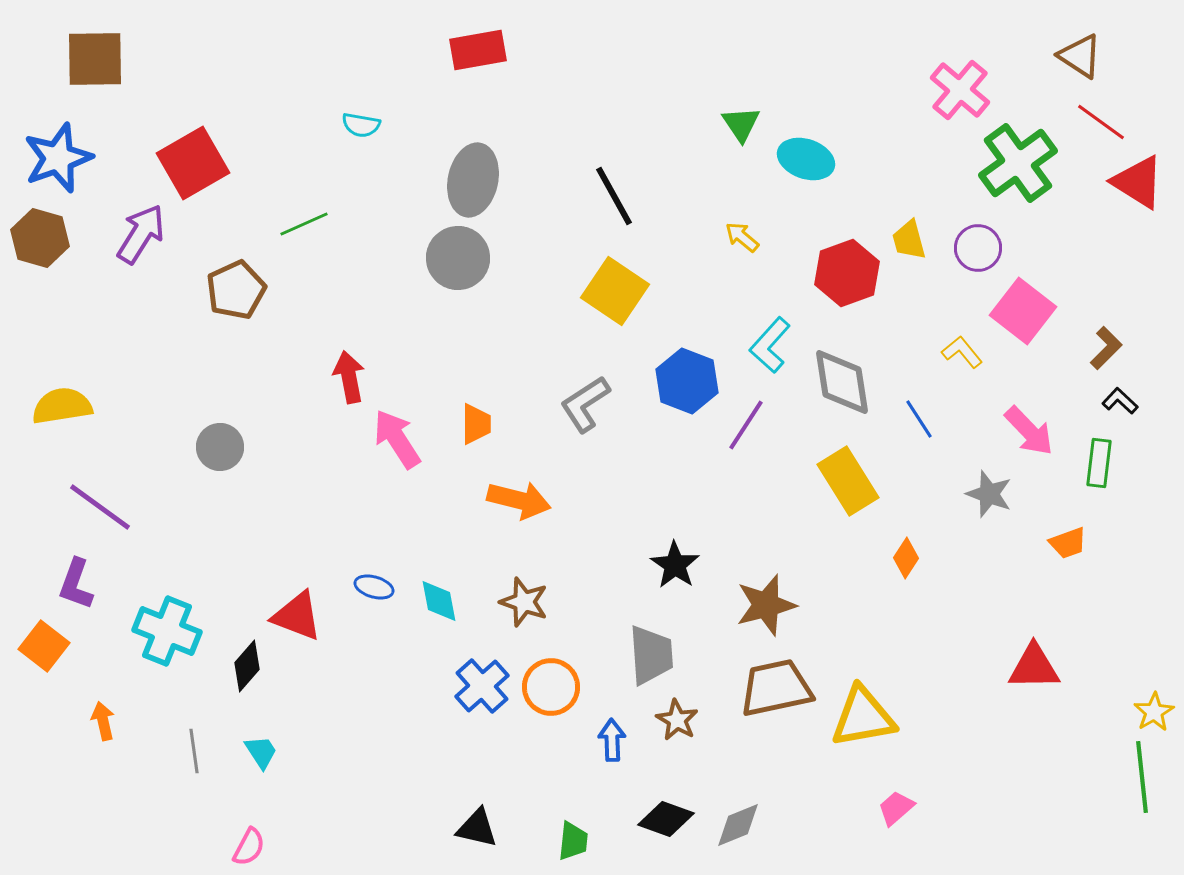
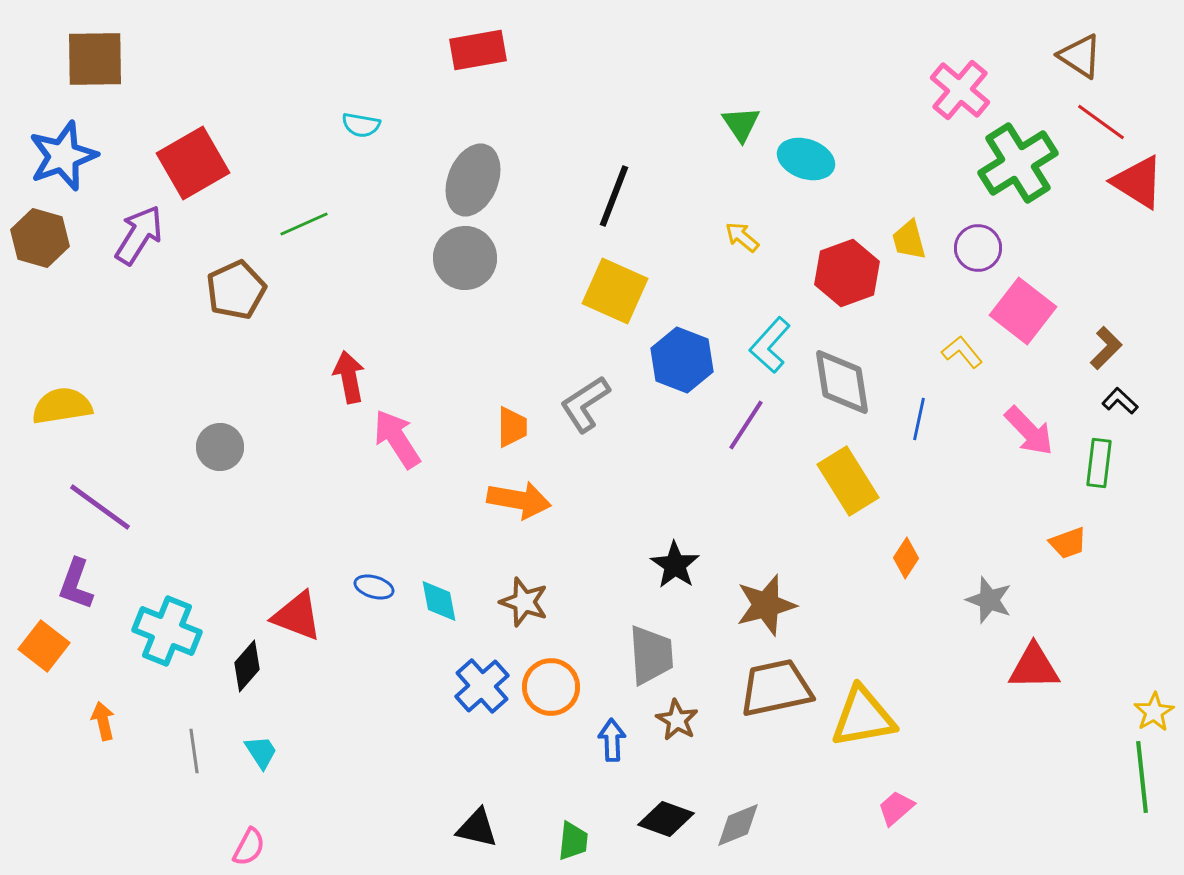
blue star at (58, 158): moved 5 px right, 2 px up
green cross at (1018, 163): rotated 4 degrees clockwise
gray ellipse at (473, 180): rotated 10 degrees clockwise
black line at (614, 196): rotated 50 degrees clockwise
purple arrow at (141, 234): moved 2 px left, 1 px down
gray circle at (458, 258): moved 7 px right
yellow square at (615, 291): rotated 10 degrees counterclockwise
blue hexagon at (687, 381): moved 5 px left, 21 px up
blue line at (919, 419): rotated 45 degrees clockwise
orange trapezoid at (476, 424): moved 36 px right, 3 px down
gray star at (989, 494): moved 106 px down
orange arrow at (519, 500): rotated 4 degrees counterclockwise
